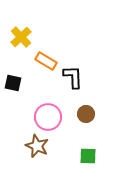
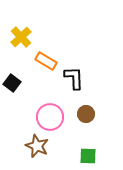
black L-shape: moved 1 px right, 1 px down
black square: moved 1 px left; rotated 24 degrees clockwise
pink circle: moved 2 px right
